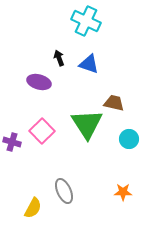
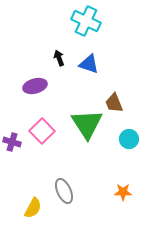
purple ellipse: moved 4 px left, 4 px down; rotated 30 degrees counterclockwise
brown trapezoid: rotated 125 degrees counterclockwise
